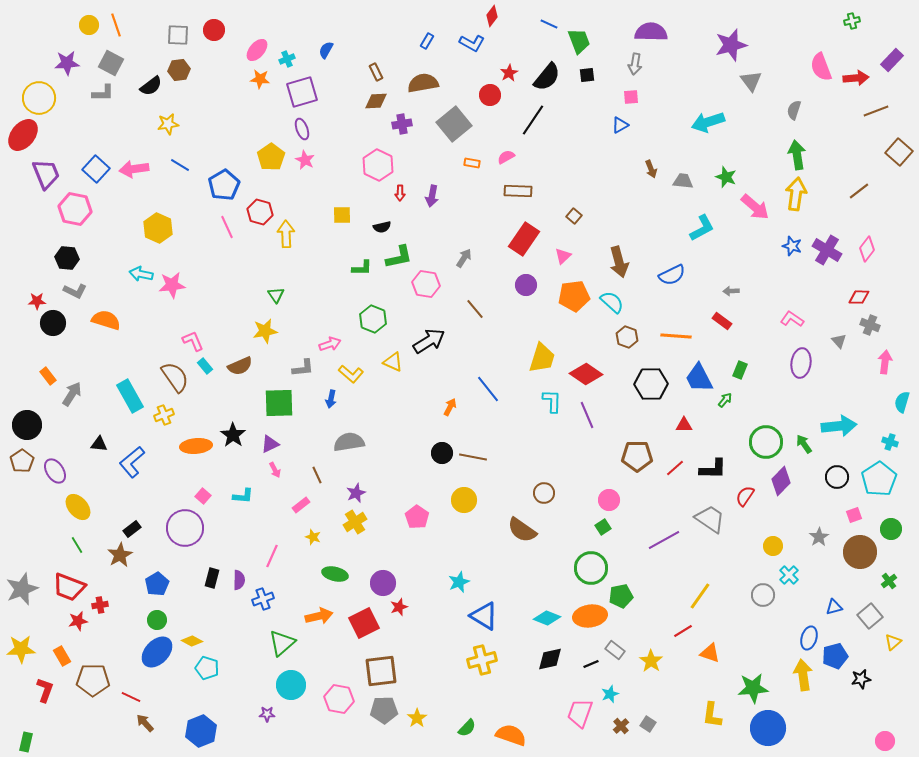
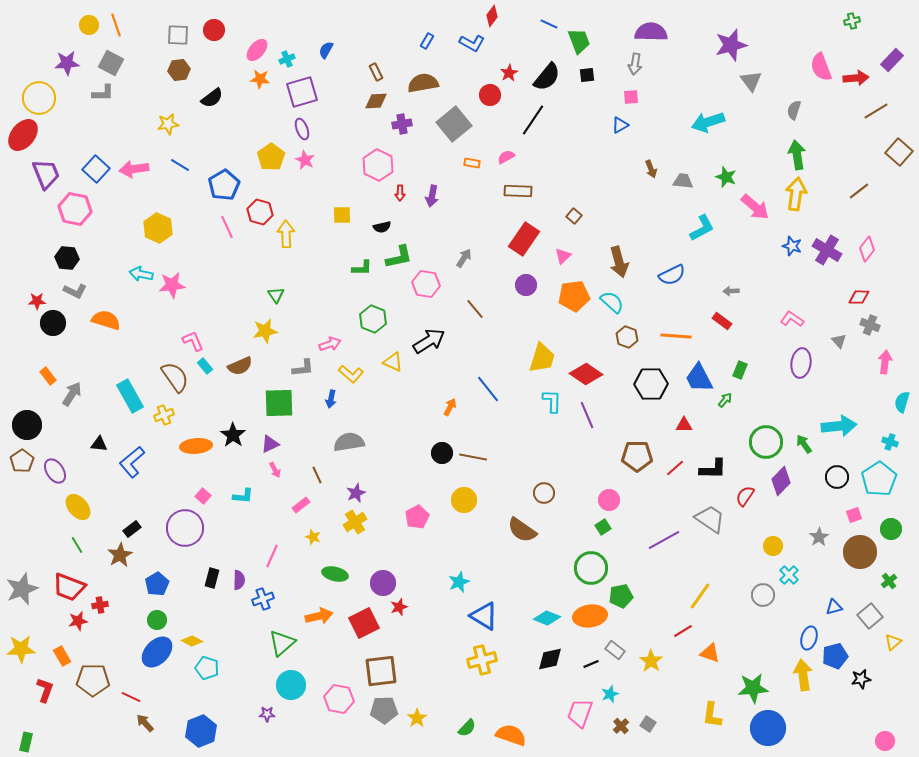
black semicircle at (151, 86): moved 61 px right, 12 px down
brown line at (876, 111): rotated 10 degrees counterclockwise
pink pentagon at (417, 517): rotated 10 degrees clockwise
